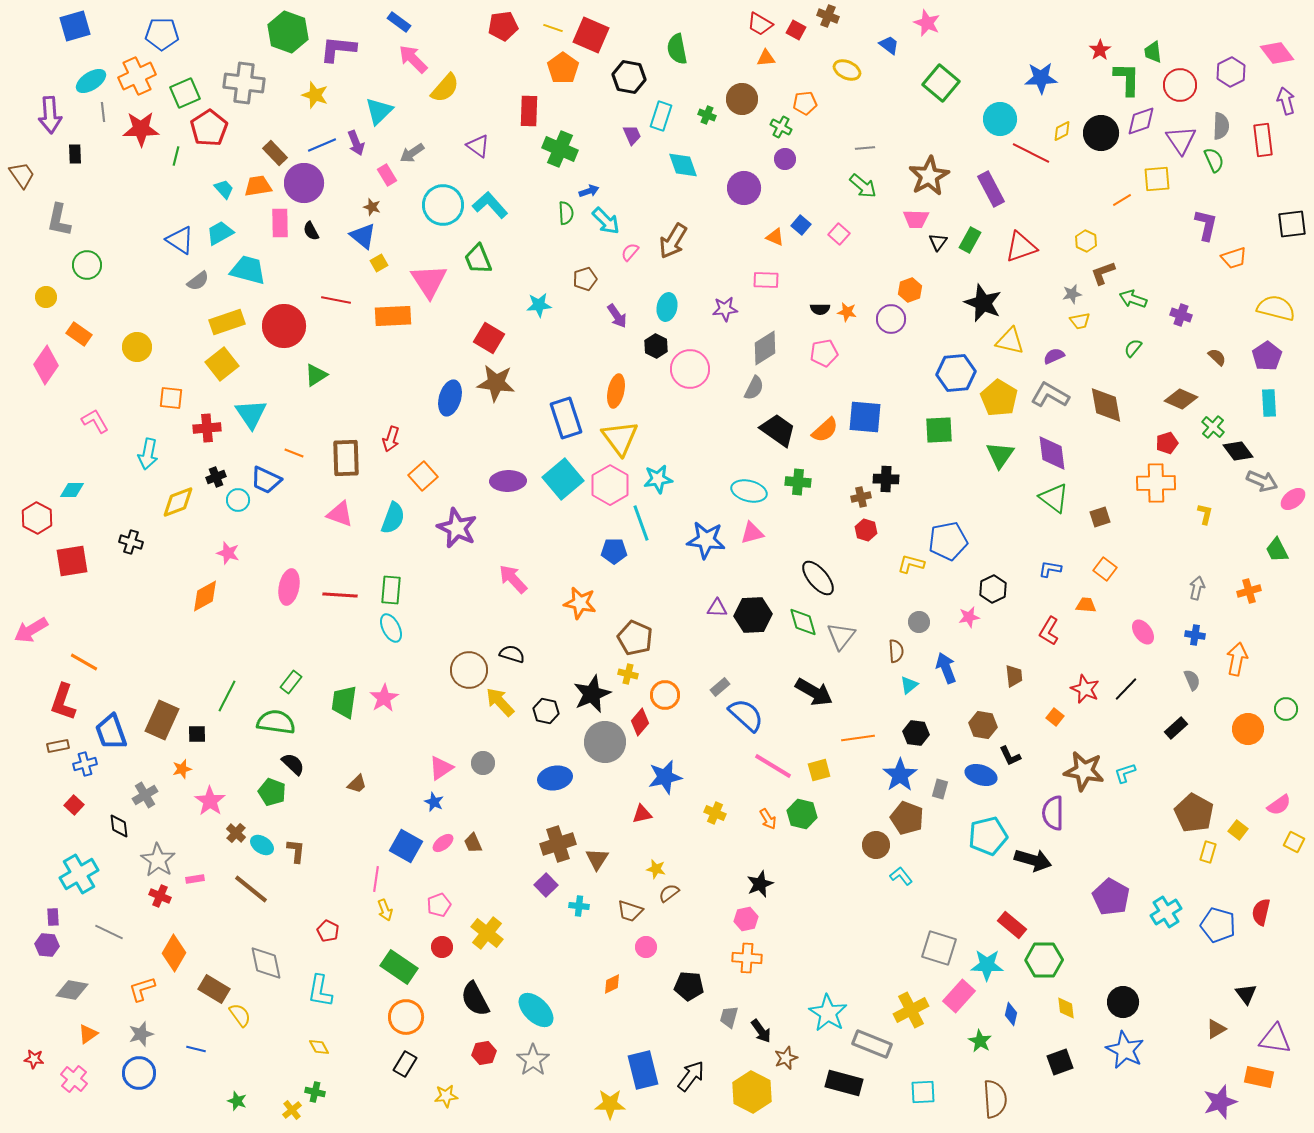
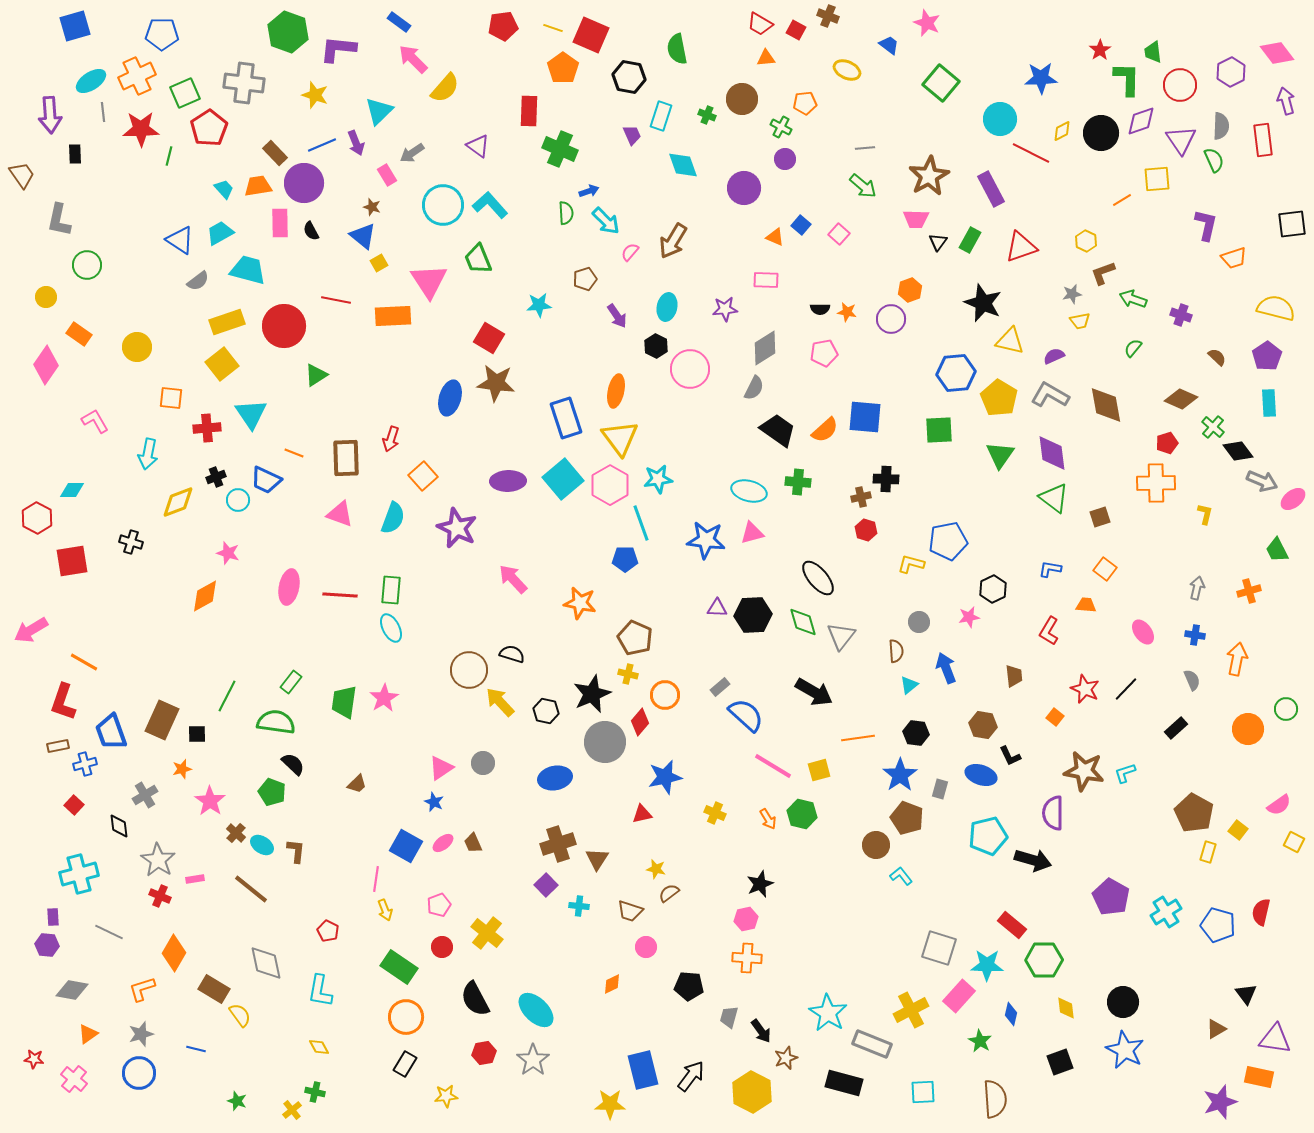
green line at (176, 156): moved 7 px left
blue pentagon at (614, 551): moved 11 px right, 8 px down
cyan cross at (79, 874): rotated 15 degrees clockwise
